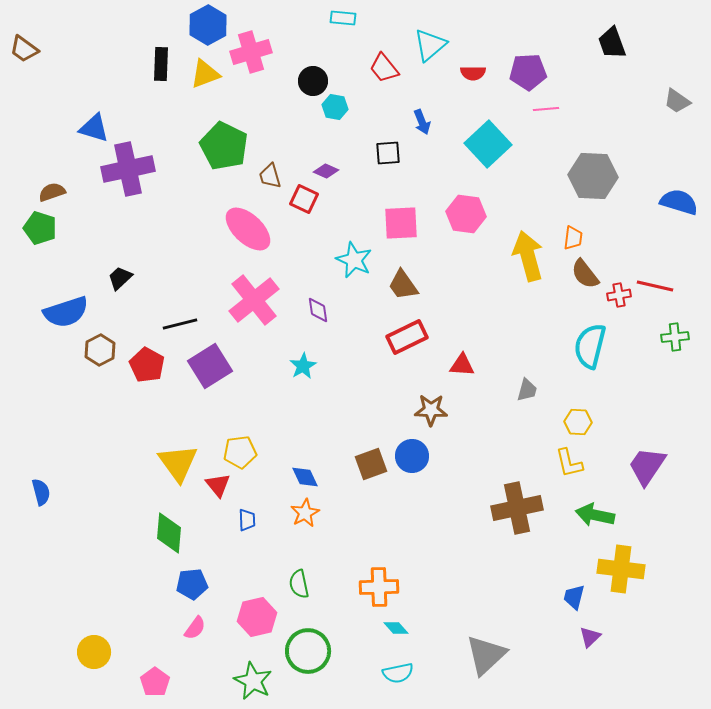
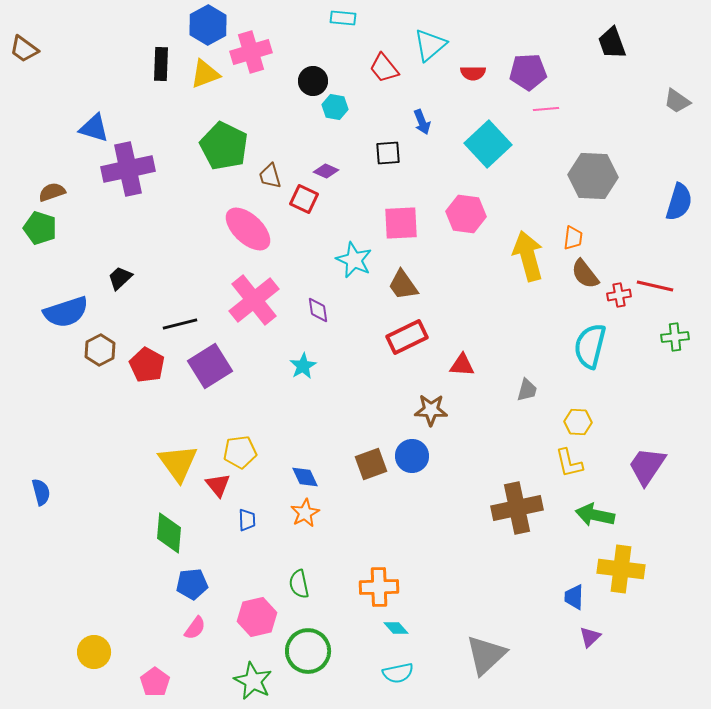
blue semicircle at (679, 202): rotated 90 degrees clockwise
blue trapezoid at (574, 597): rotated 12 degrees counterclockwise
